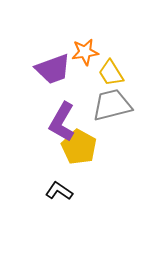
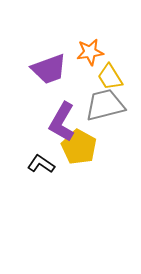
orange star: moved 5 px right
purple trapezoid: moved 4 px left
yellow trapezoid: moved 1 px left, 4 px down
gray trapezoid: moved 7 px left
black L-shape: moved 18 px left, 27 px up
